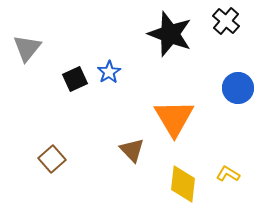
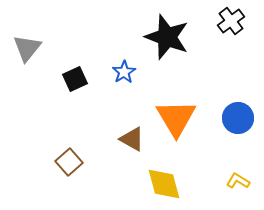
black cross: moved 5 px right; rotated 12 degrees clockwise
black star: moved 3 px left, 3 px down
blue star: moved 15 px right
blue circle: moved 30 px down
orange triangle: moved 2 px right
brown triangle: moved 11 px up; rotated 16 degrees counterclockwise
brown square: moved 17 px right, 3 px down
yellow L-shape: moved 10 px right, 7 px down
yellow diamond: moved 19 px left; rotated 21 degrees counterclockwise
